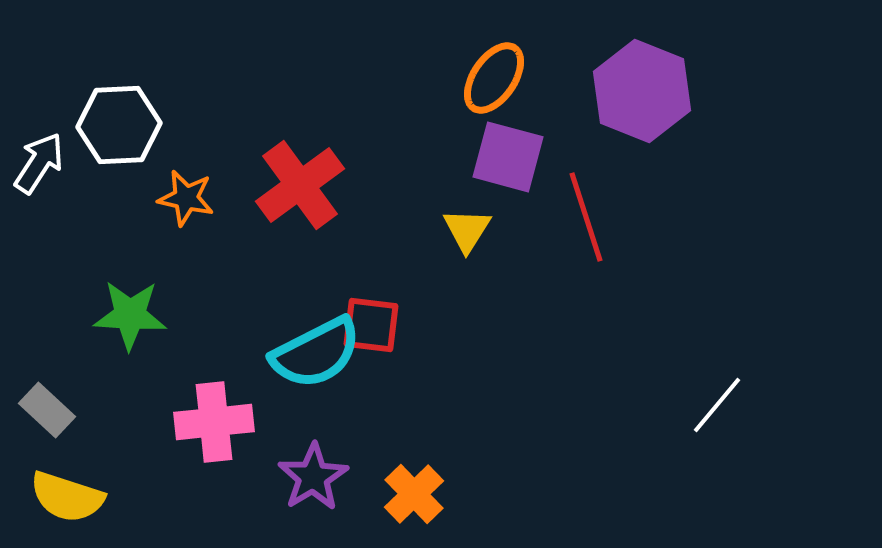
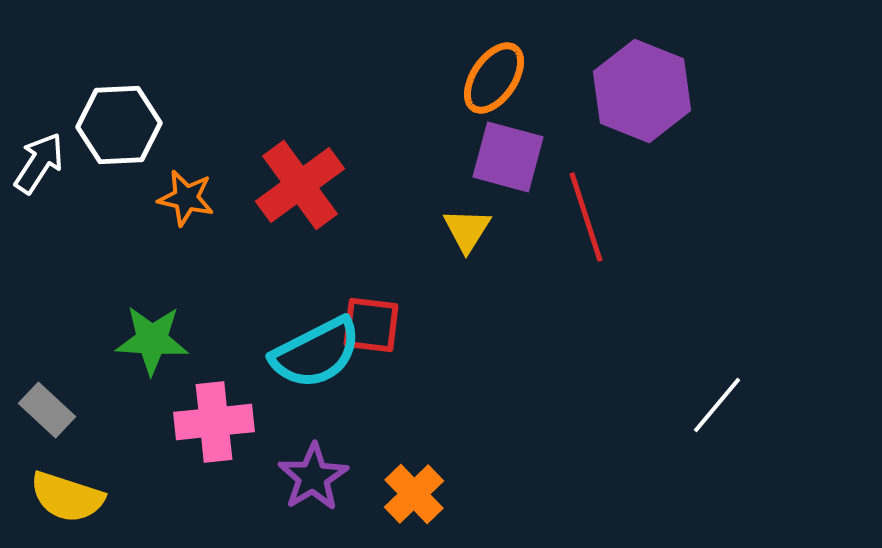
green star: moved 22 px right, 25 px down
